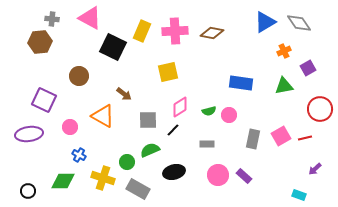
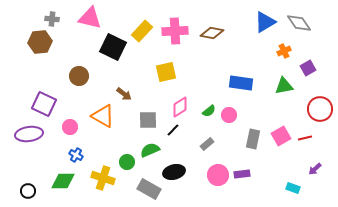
pink triangle at (90, 18): rotated 15 degrees counterclockwise
yellow rectangle at (142, 31): rotated 20 degrees clockwise
yellow square at (168, 72): moved 2 px left
purple square at (44, 100): moved 4 px down
green semicircle at (209, 111): rotated 24 degrees counterclockwise
gray rectangle at (207, 144): rotated 40 degrees counterclockwise
blue cross at (79, 155): moved 3 px left
purple rectangle at (244, 176): moved 2 px left, 2 px up; rotated 49 degrees counterclockwise
gray rectangle at (138, 189): moved 11 px right
cyan rectangle at (299, 195): moved 6 px left, 7 px up
